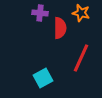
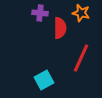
cyan square: moved 1 px right, 2 px down
